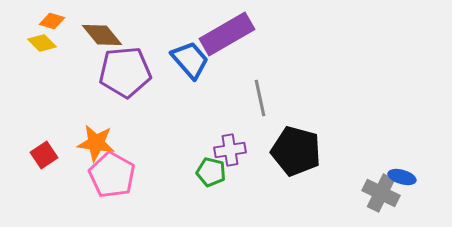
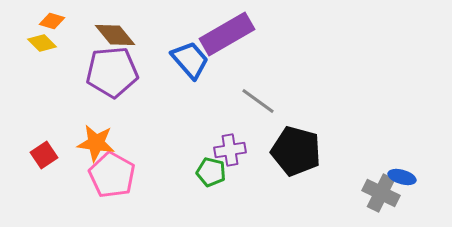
brown diamond: moved 13 px right
purple pentagon: moved 13 px left
gray line: moved 2 px left, 3 px down; rotated 42 degrees counterclockwise
